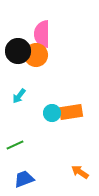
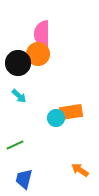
black circle: moved 12 px down
orange circle: moved 2 px right, 1 px up
cyan arrow: rotated 84 degrees counterclockwise
cyan circle: moved 4 px right, 5 px down
orange arrow: moved 2 px up
blue trapezoid: rotated 55 degrees counterclockwise
